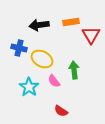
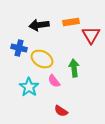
green arrow: moved 2 px up
